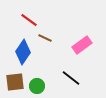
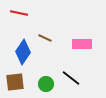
red line: moved 10 px left, 7 px up; rotated 24 degrees counterclockwise
pink rectangle: moved 1 px up; rotated 36 degrees clockwise
green circle: moved 9 px right, 2 px up
